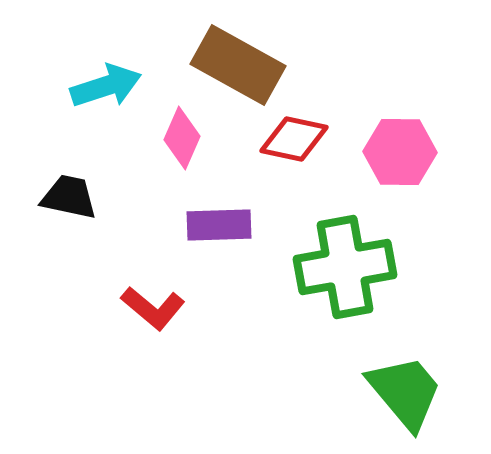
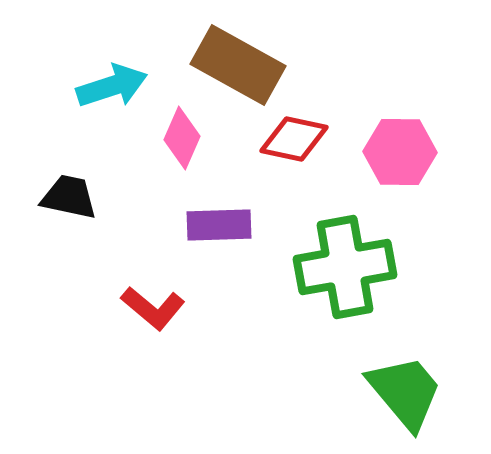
cyan arrow: moved 6 px right
